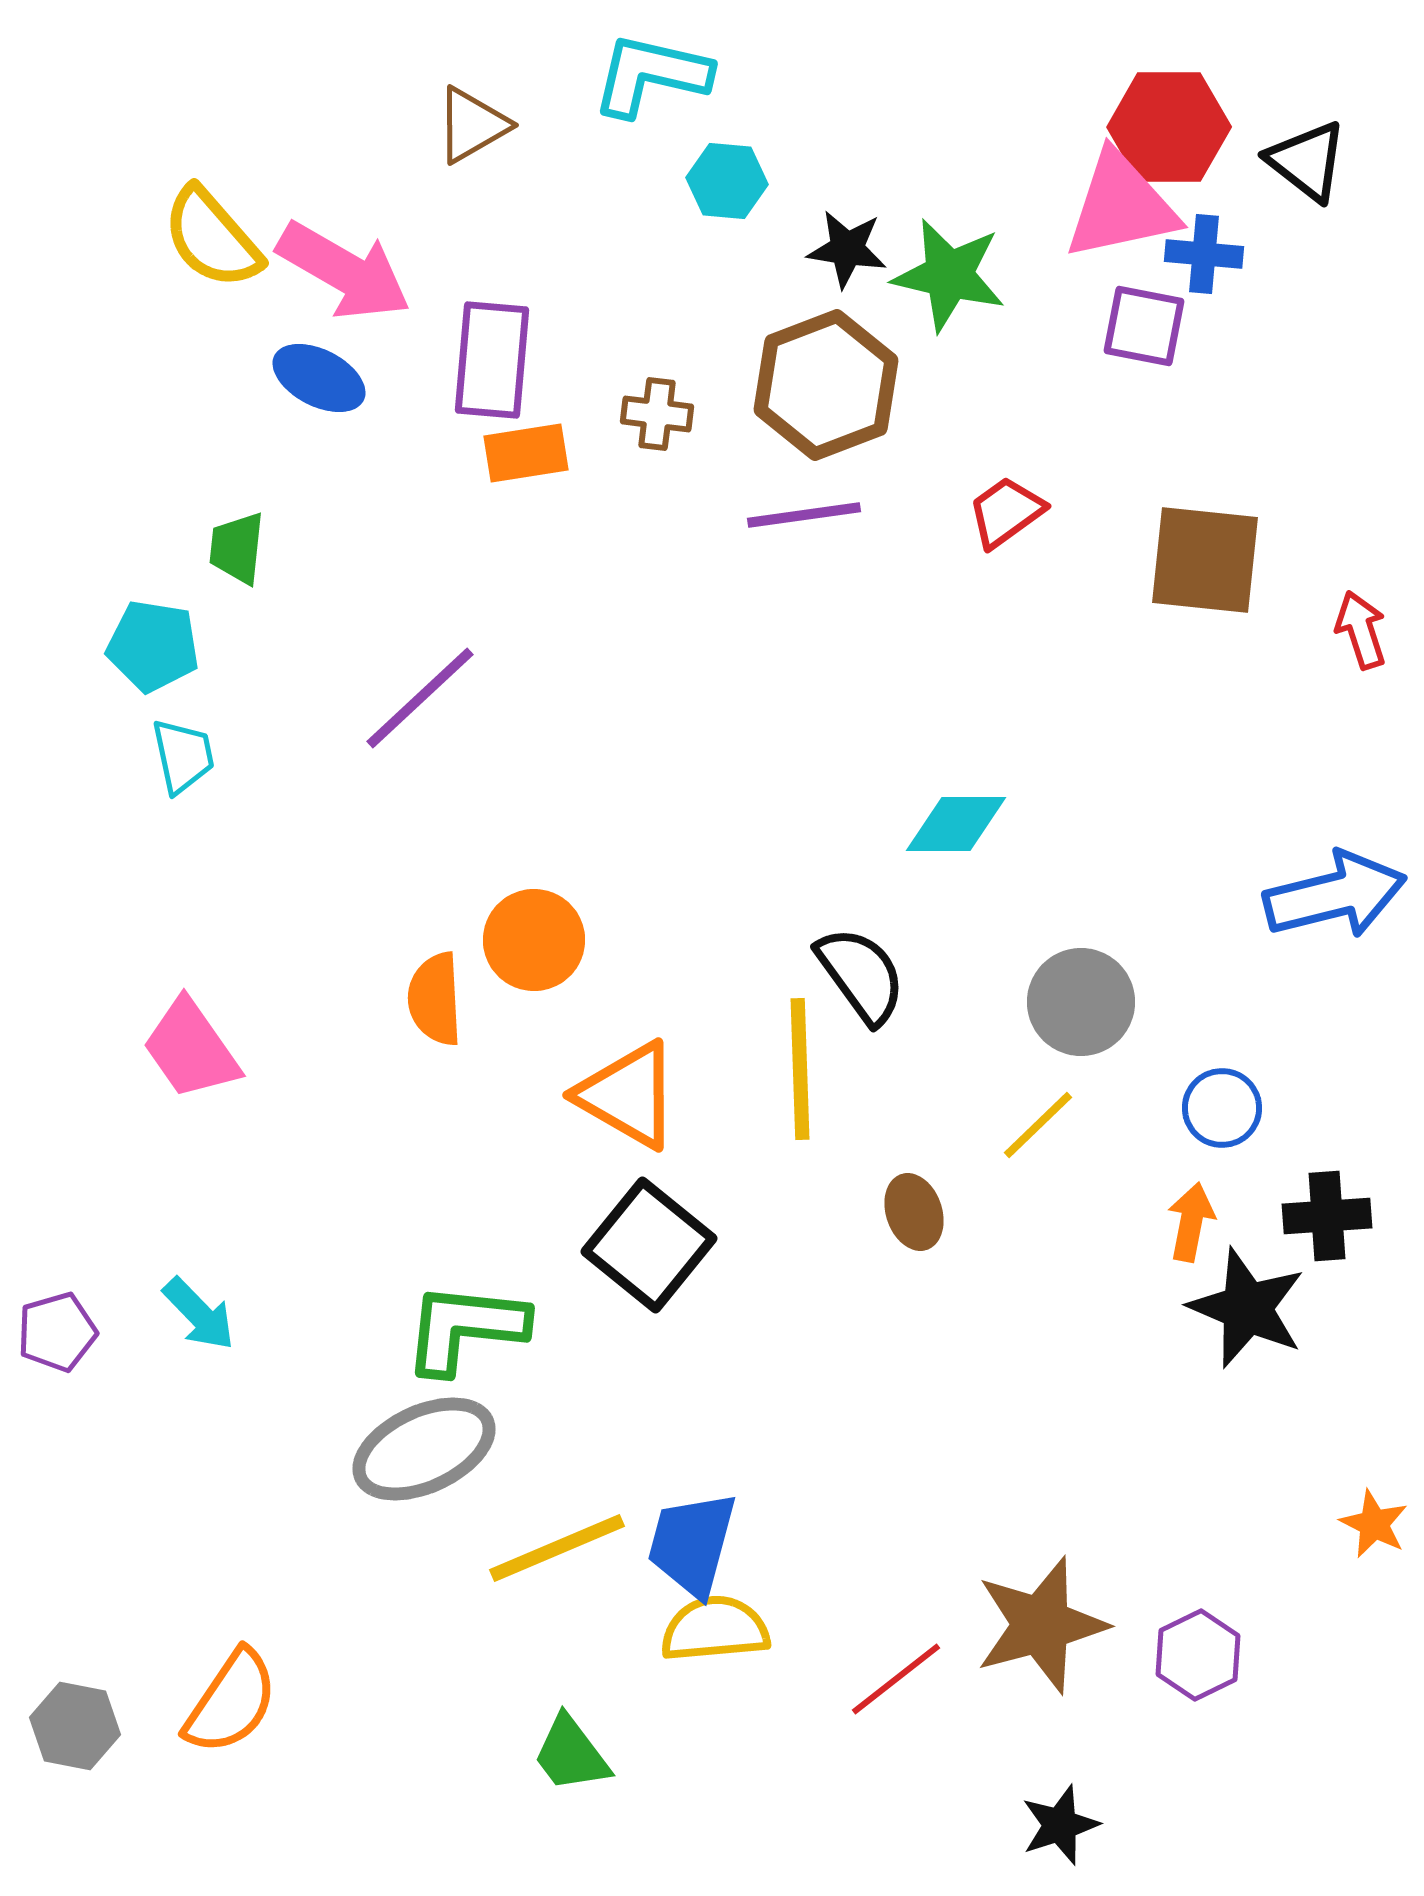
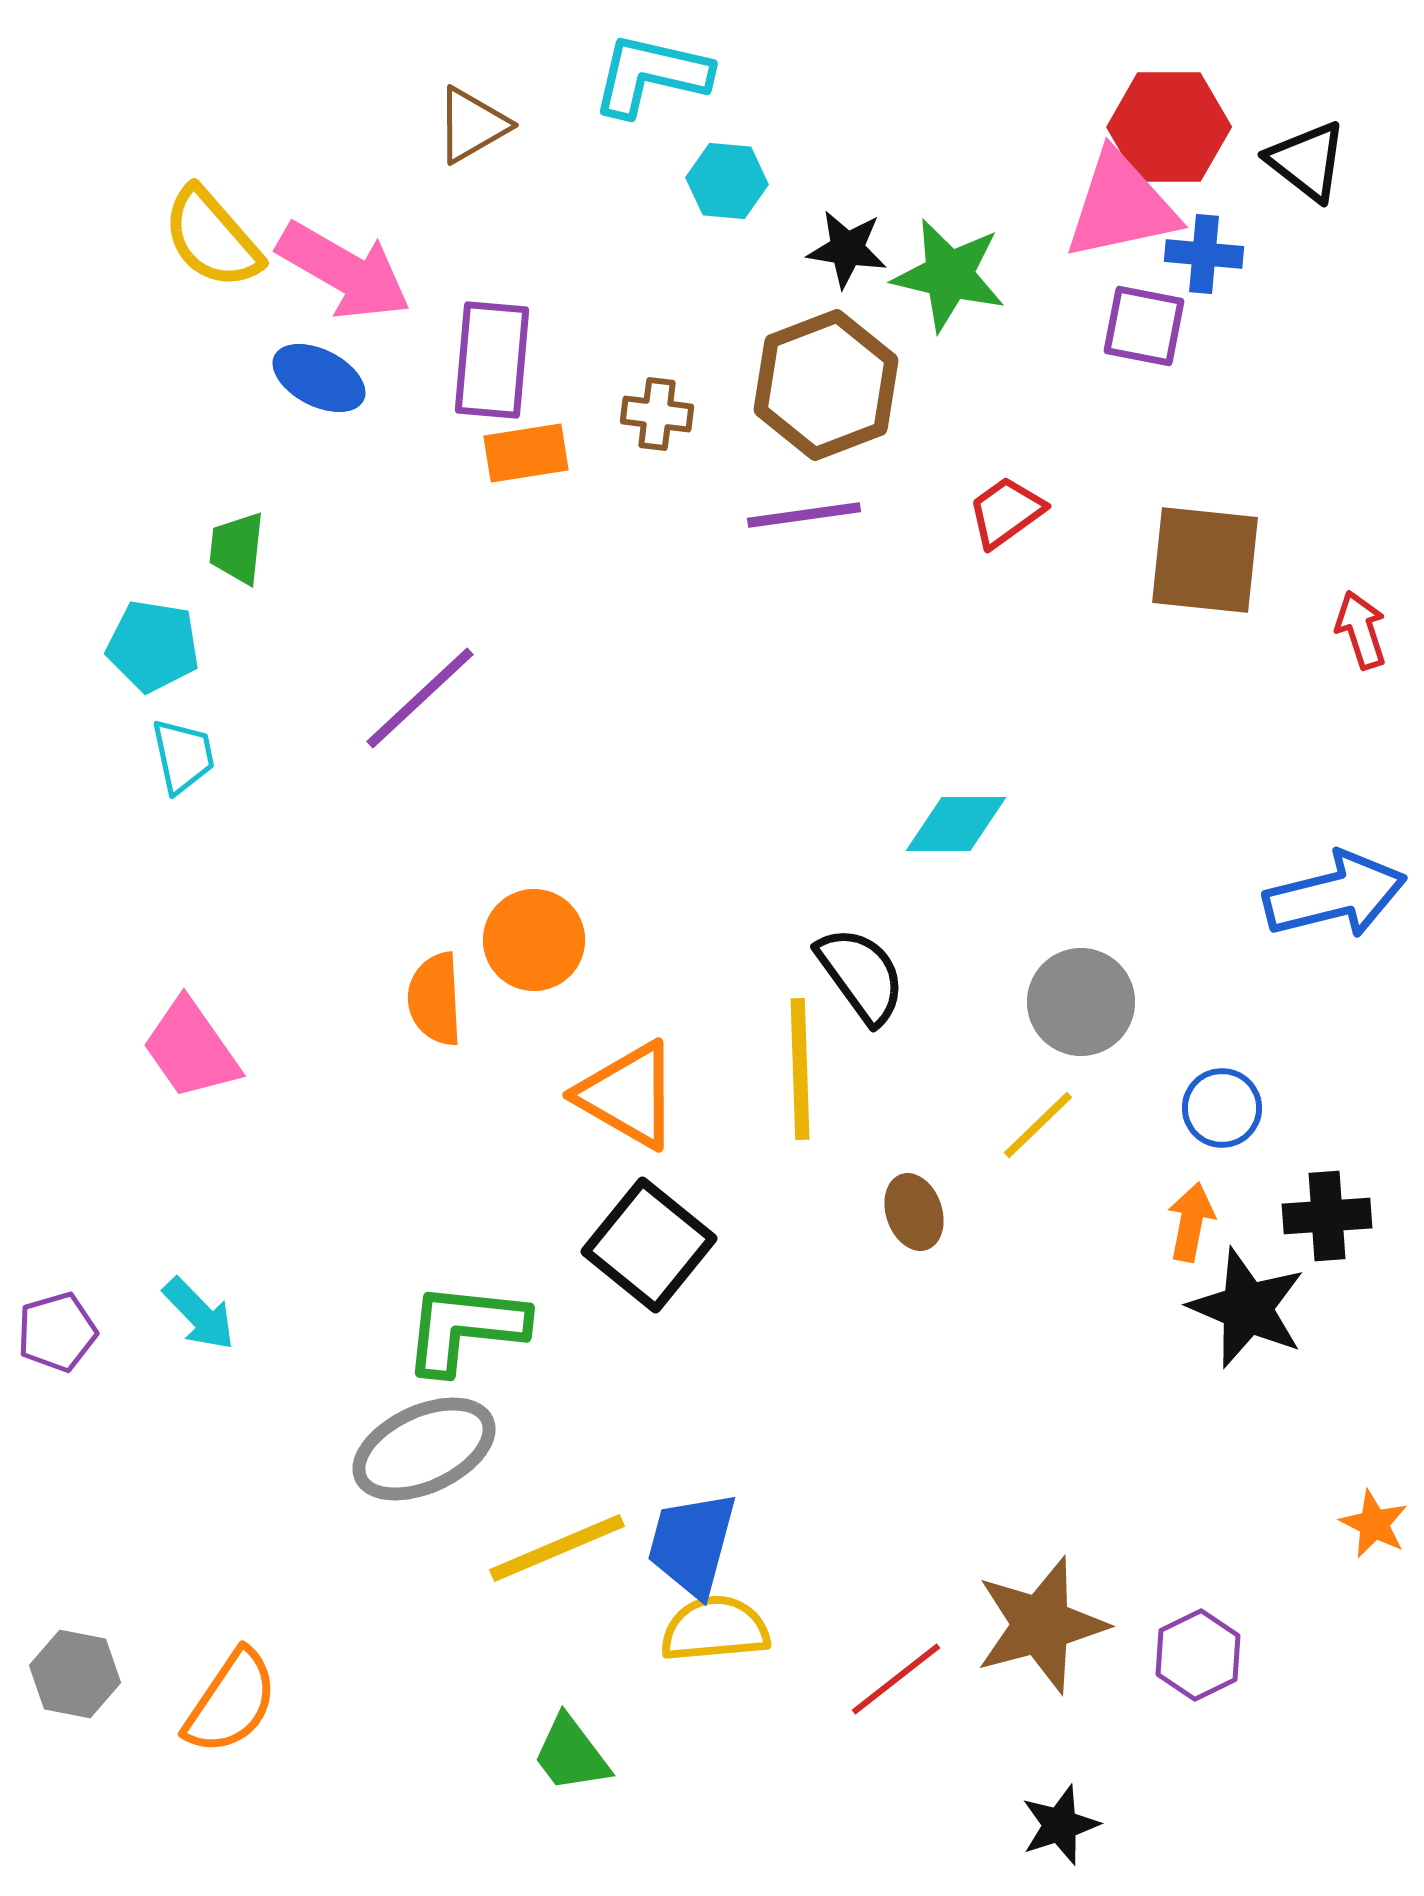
gray hexagon at (75, 1726): moved 52 px up
